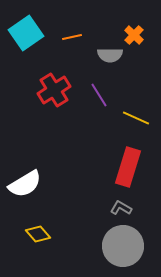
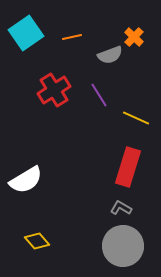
orange cross: moved 2 px down
gray semicircle: rotated 20 degrees counterclockwise
white semicircle: moved 1 px right, 4 px up
yellow diamond: moved 1 px left, 7 px down
